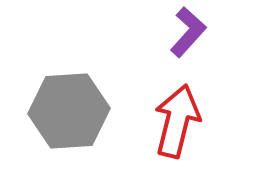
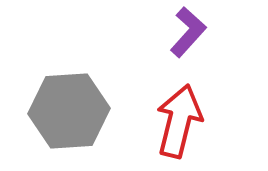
red arrow: moved 2 px right
